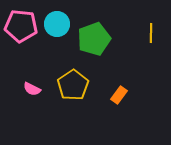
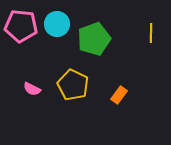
yellow pentagon: rotated 12 degrees counterclockwise
